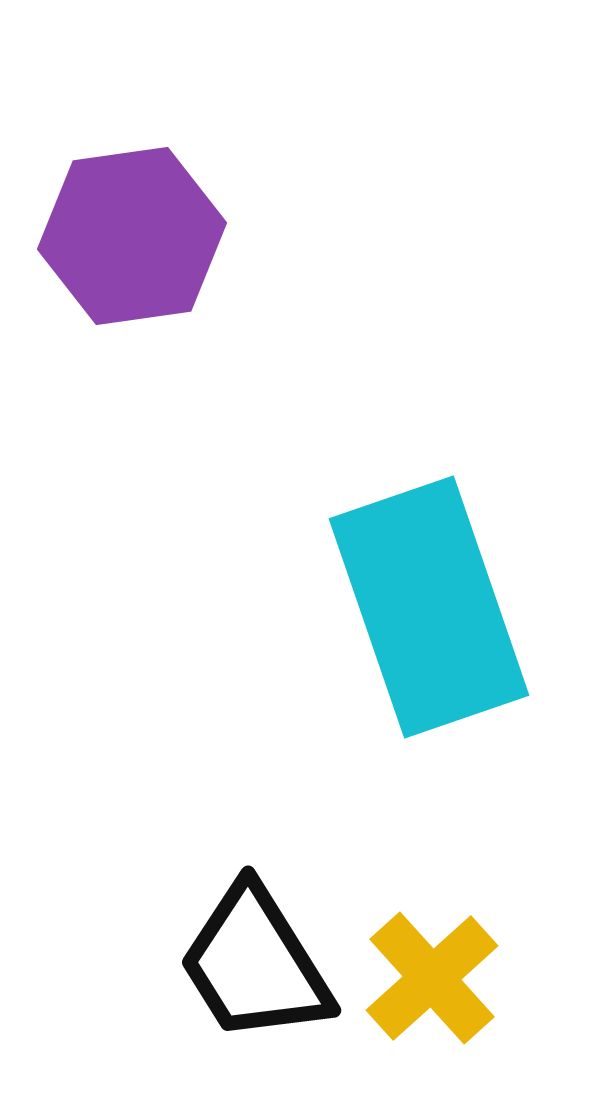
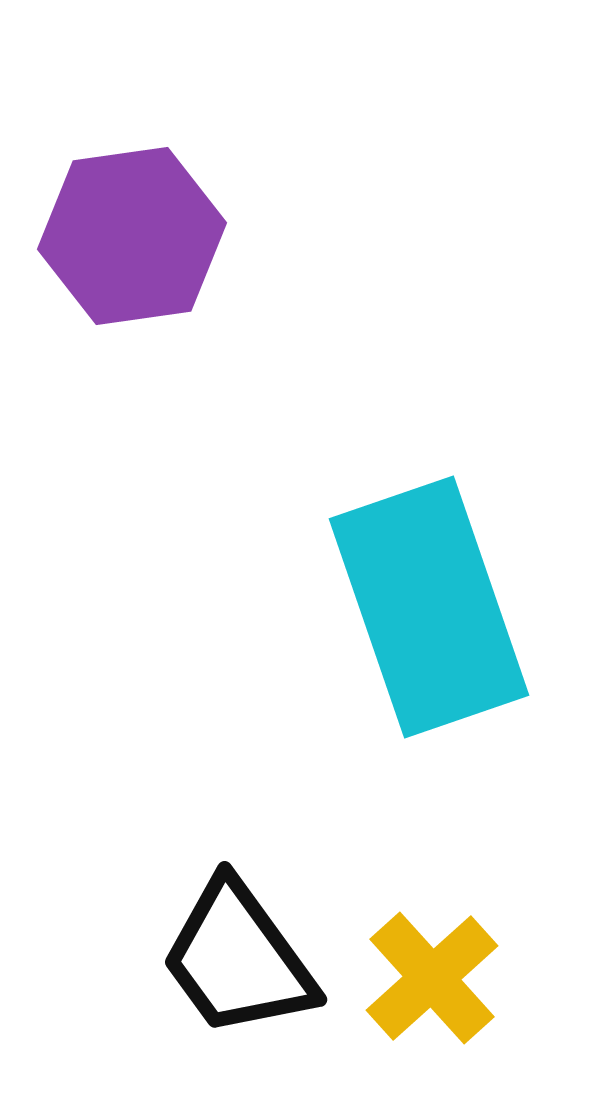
black trapezoid: moved 17 px left, 5 px up; rotated 4 degrees counterclockwise
